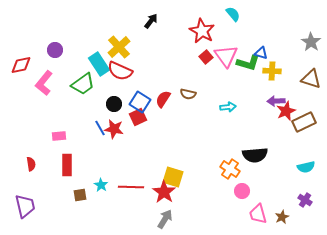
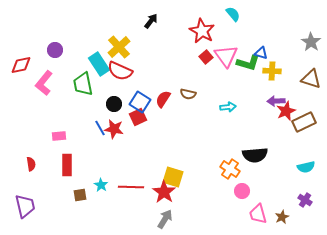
green trapezoid at (83, 84): rotated 115 degrees clockwise
